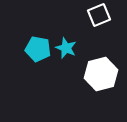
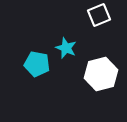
cyan pentagon: moved 1 px left, 15 px down
